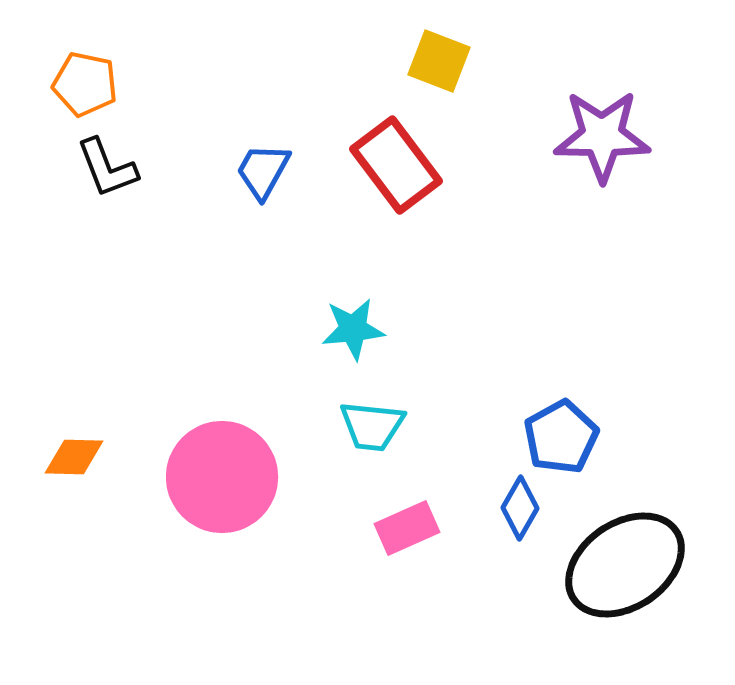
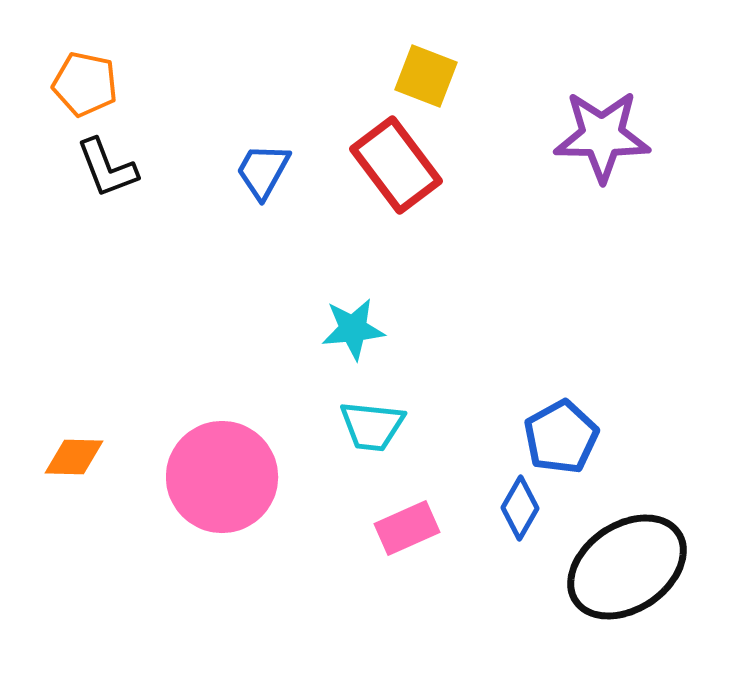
yellow square: moved 13 px left, 15 px down
black ellipse: moved 2 px right, 2 px down
